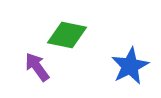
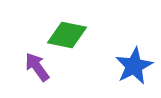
blue star: moved 4 px right
